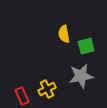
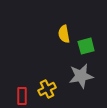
red rectangle: rotated 24 degrees clockwise
